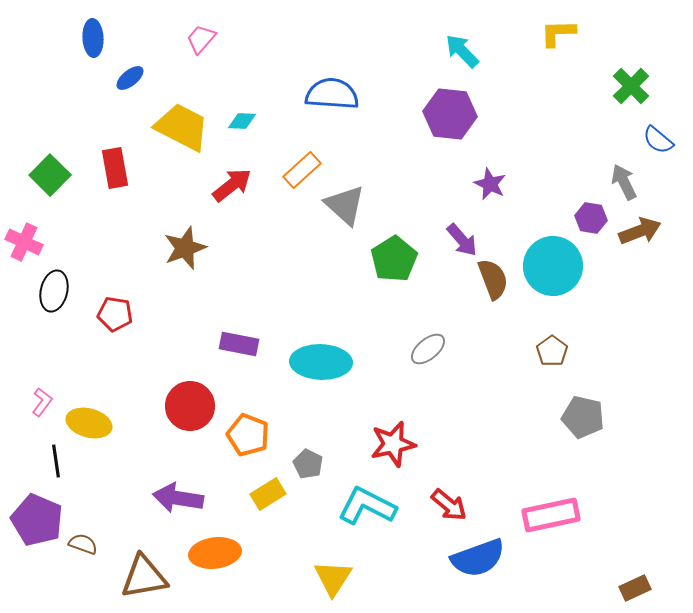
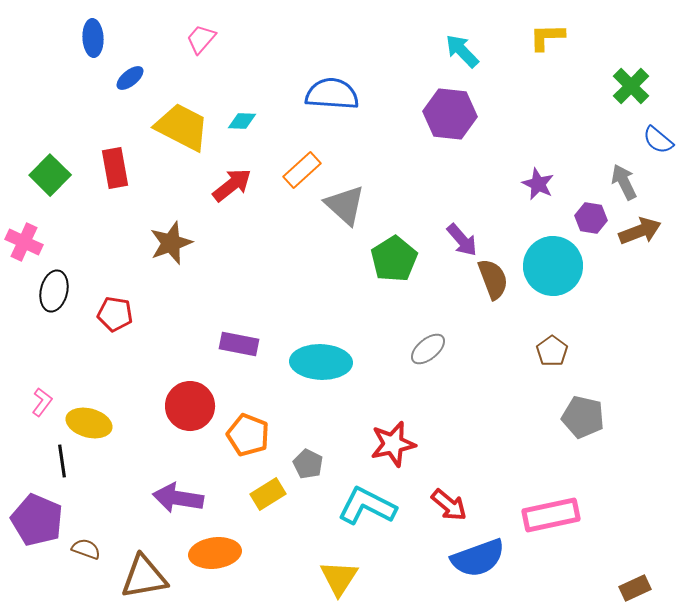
yellow L-shape at (558, 33): moved 11 px left, 4 px down
purple star at (490, 184): moved 48 px right
brown star at (185, 248): moved 14 px left, 5 px up
black line at (56, 461): moved 6 px right
brown semicircle at (83, 544): moved 3 px right, 5 px down
yellow triangle at (333, 578): moved 6 px right
